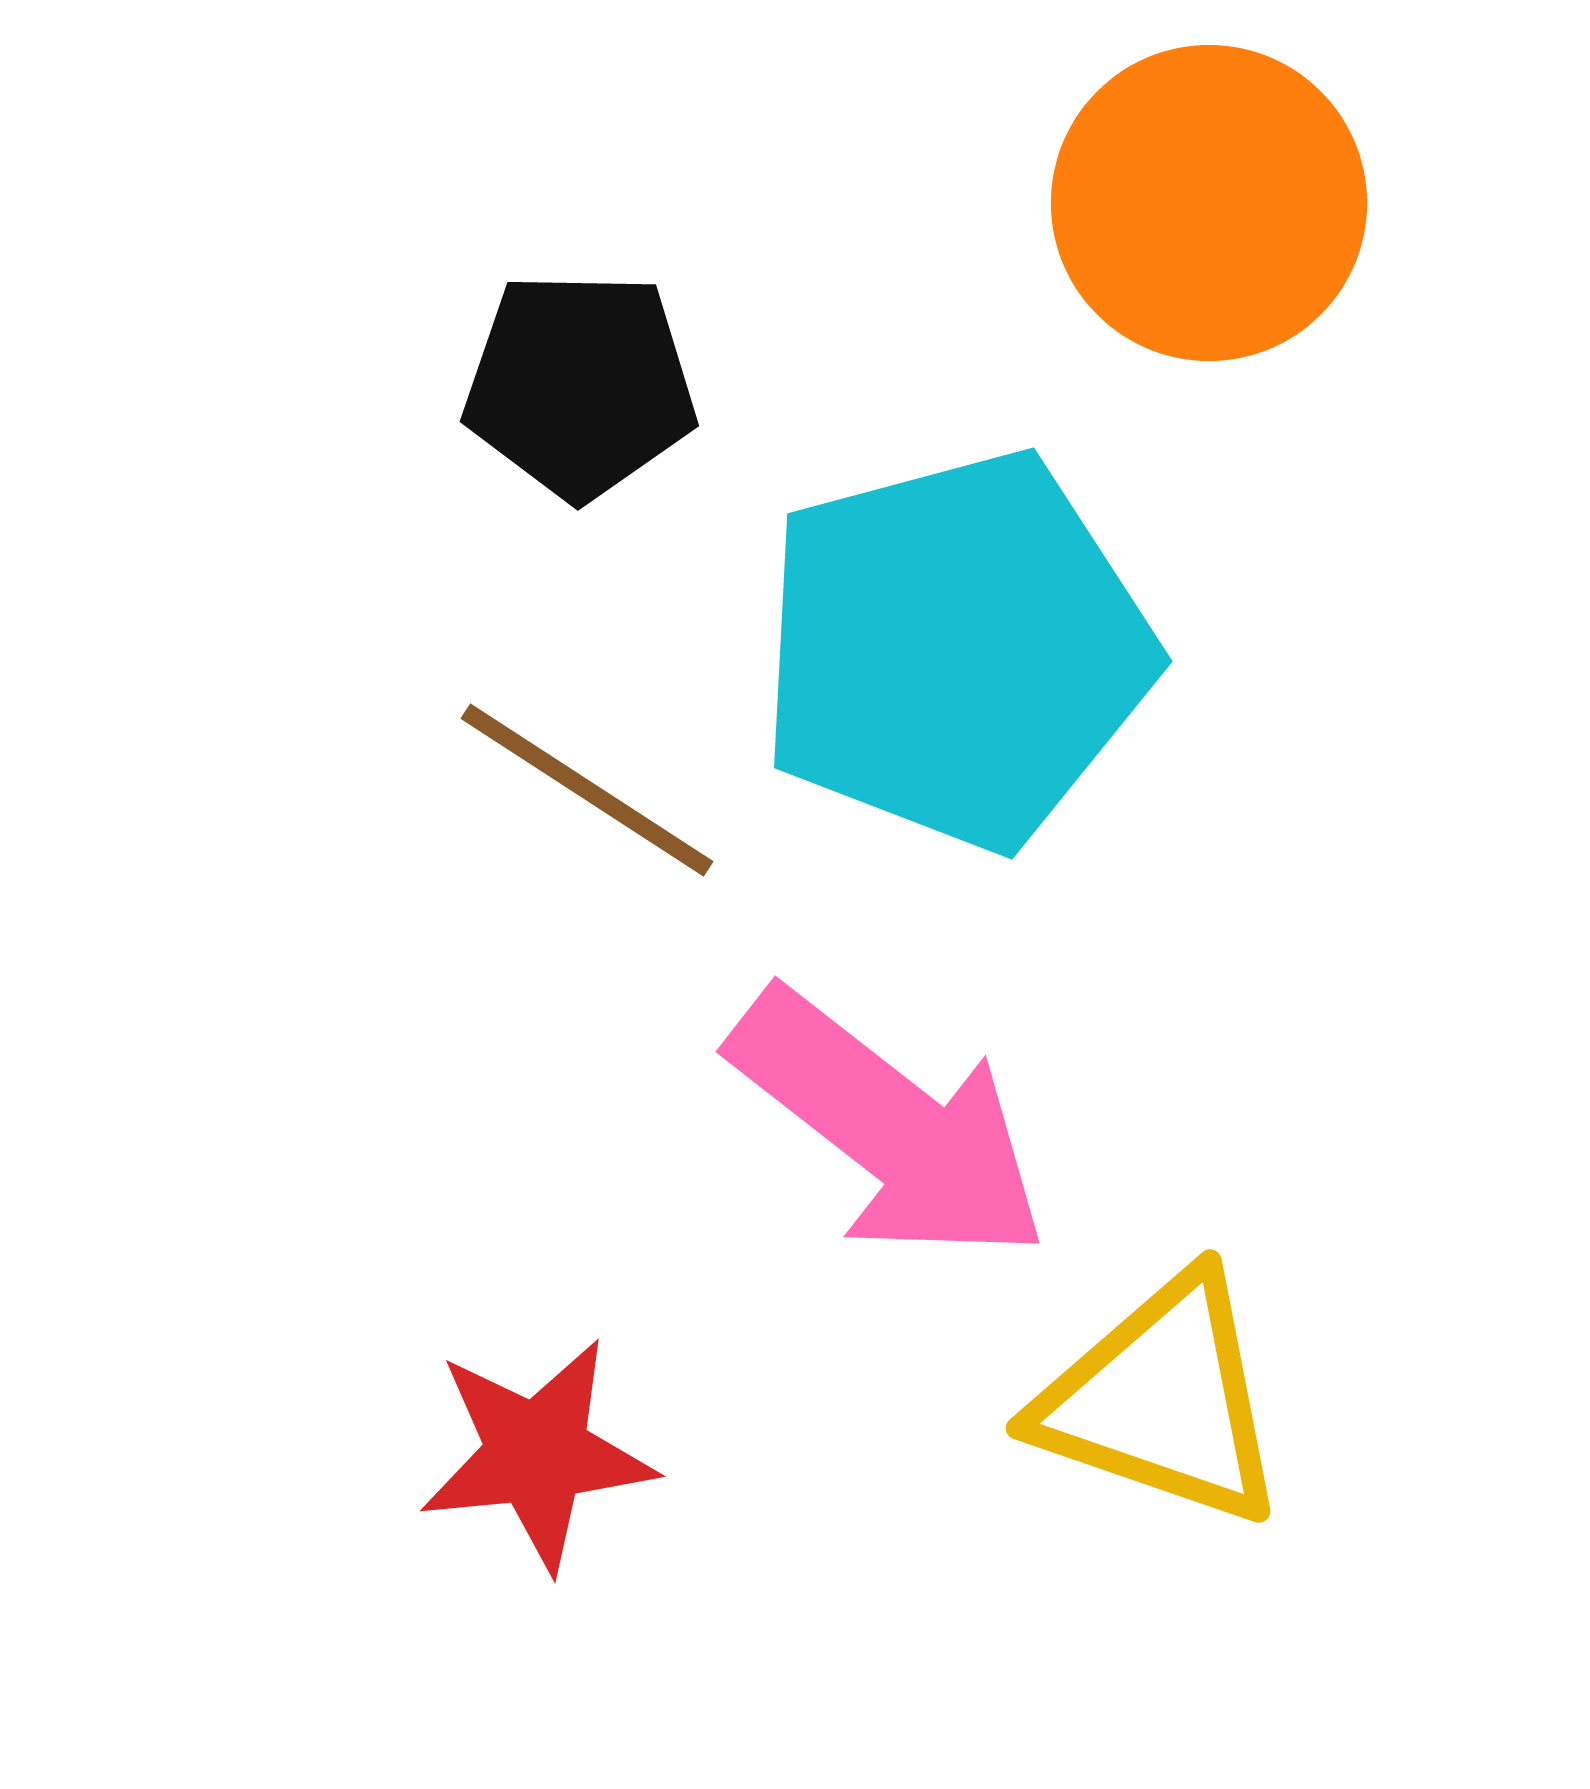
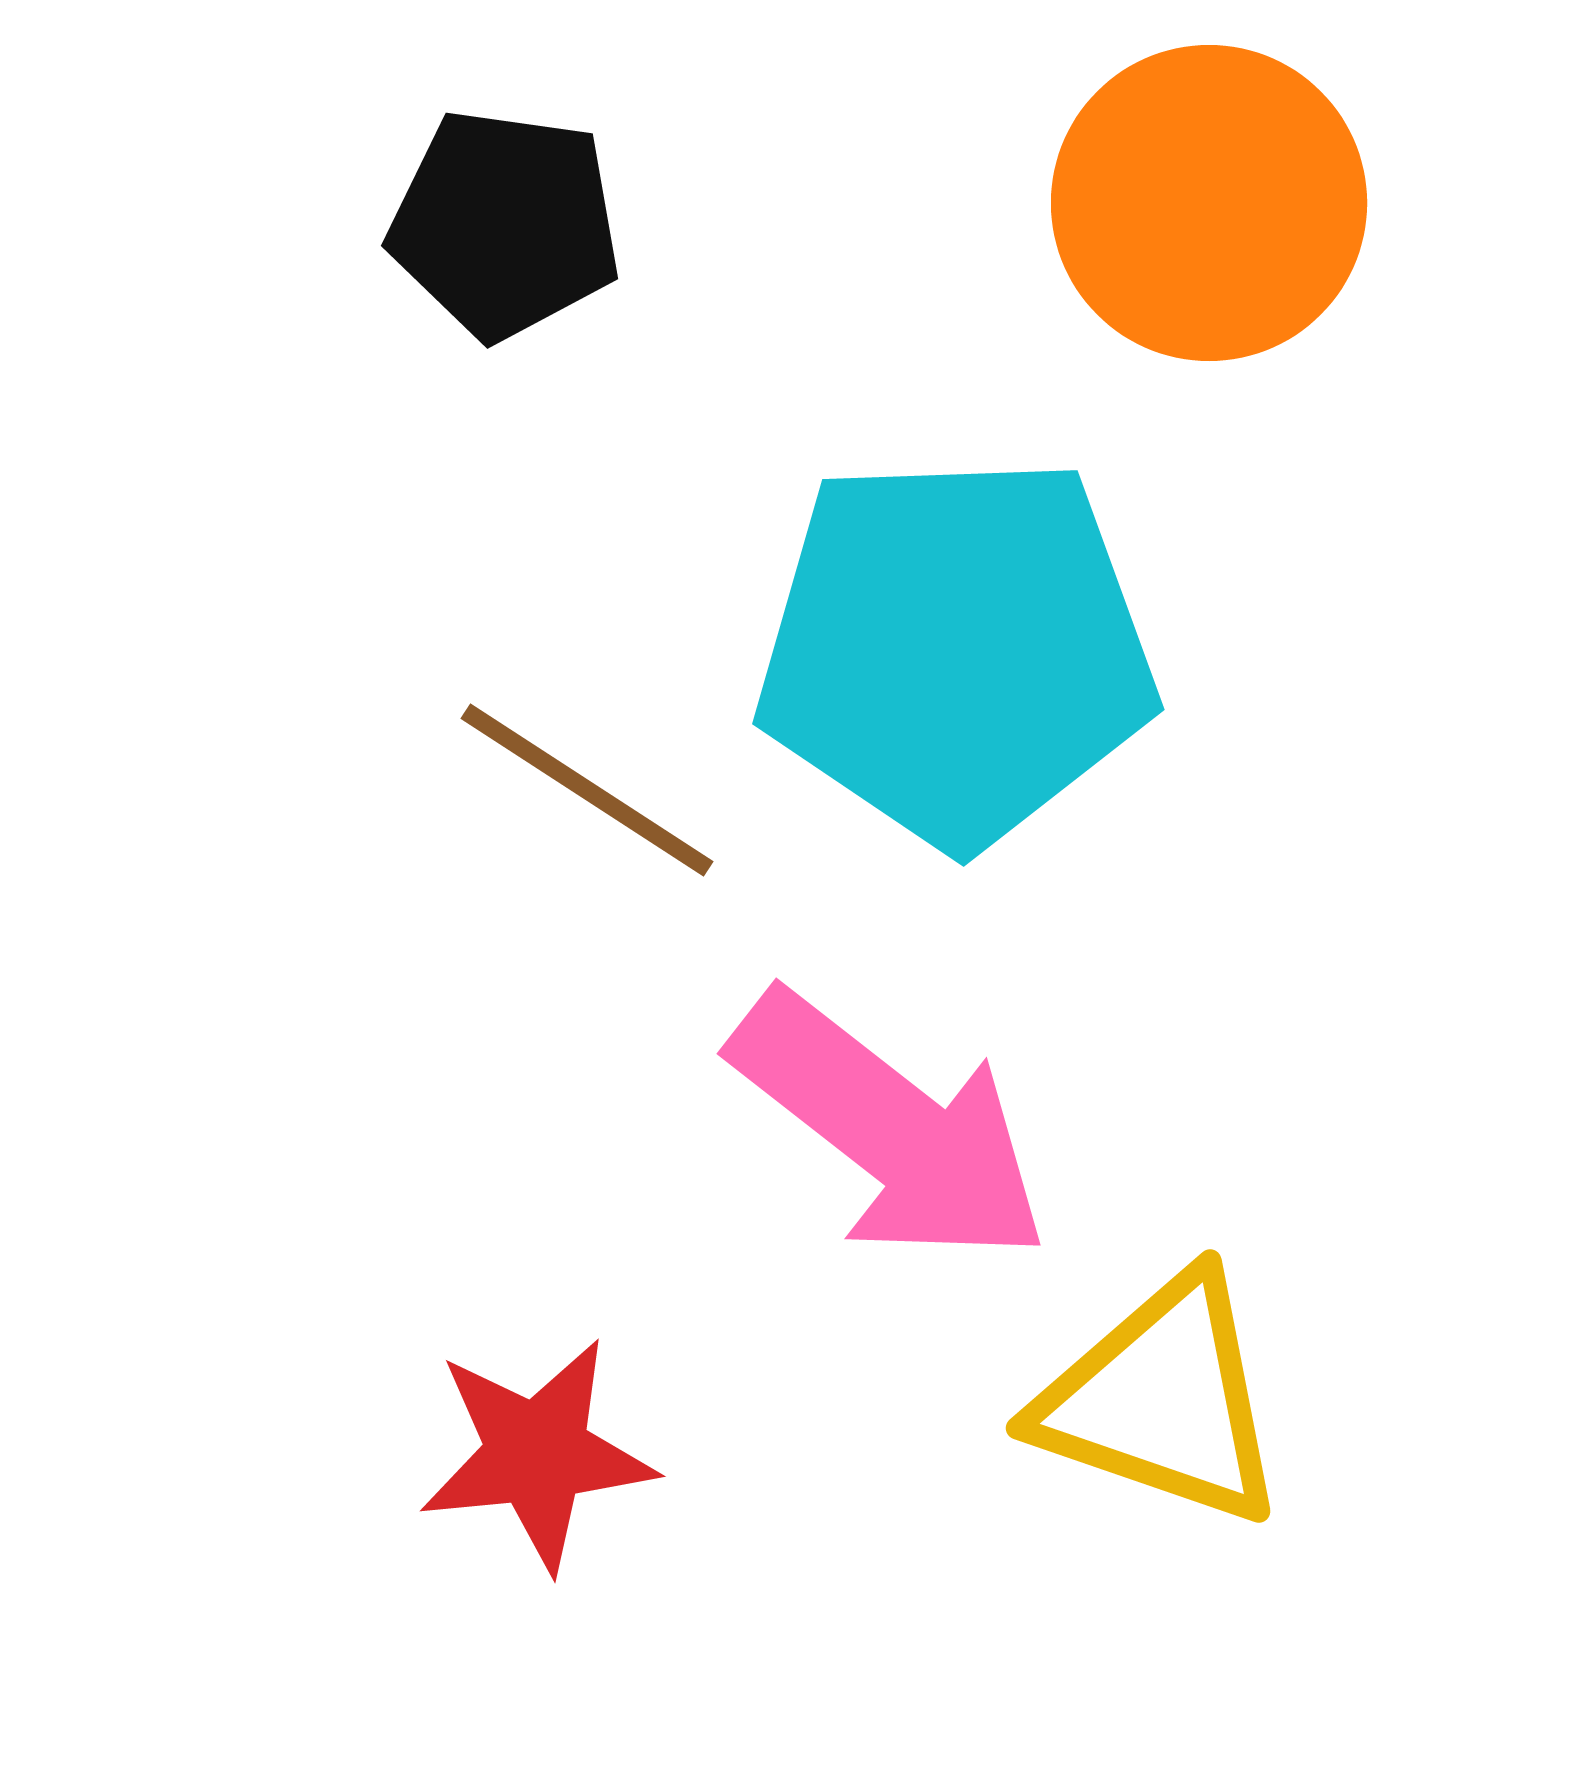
black pentagon: moved 75 px left, 161 px up; rotated 7 degrees clockwise
cyan pentagon: rotated 13 degrees clockwise
pink arrow: moved 1 px right, 2 px down
